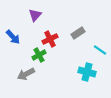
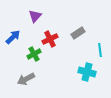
purple triangle: moved 1 px down
blue arrow: rotated 91 degrees counterclockwise
cyan line: rotated 48 degrees clockwise
green cross: moved 5 px left, 1 px up
gray arrow: moved 5 px down
